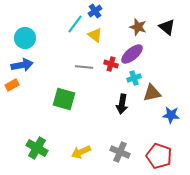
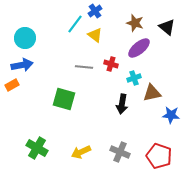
brown star: moved 3 px left, 4 px up
purple ellipse: moved 7 px right, 6 px up
